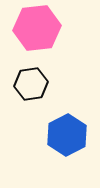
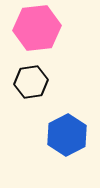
black hexagon: moved 2 px up
